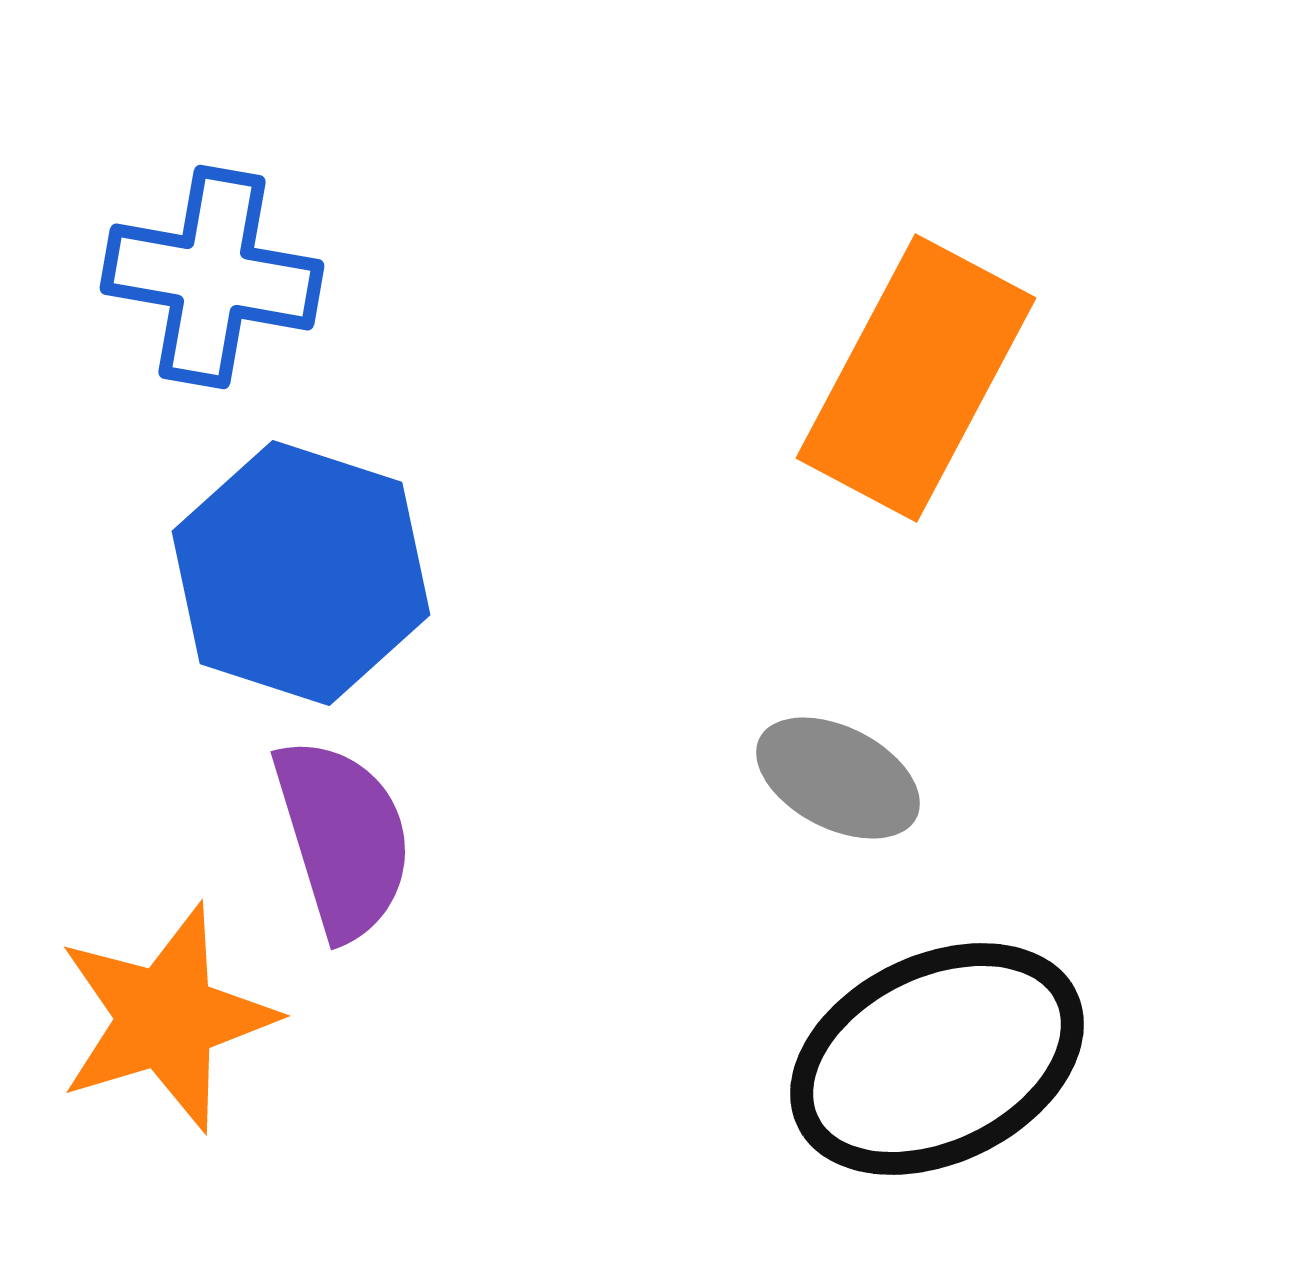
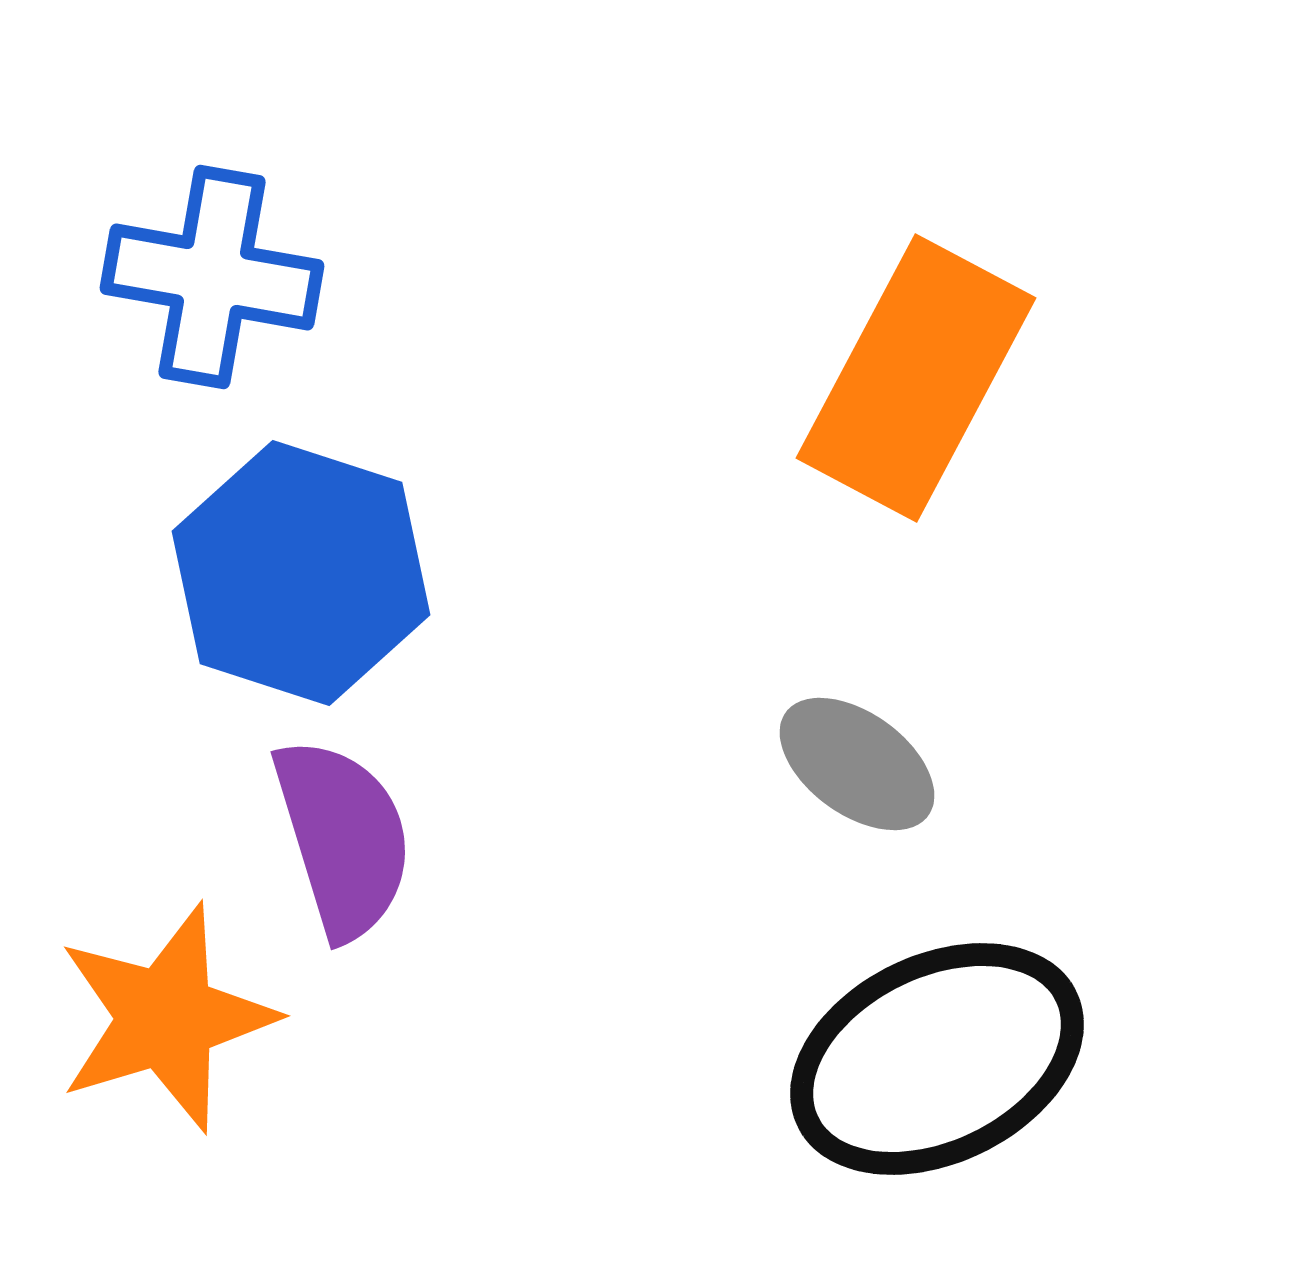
gray ellipse: moved 19 px right, 14 px up; rotated 9 degrees clockwise
